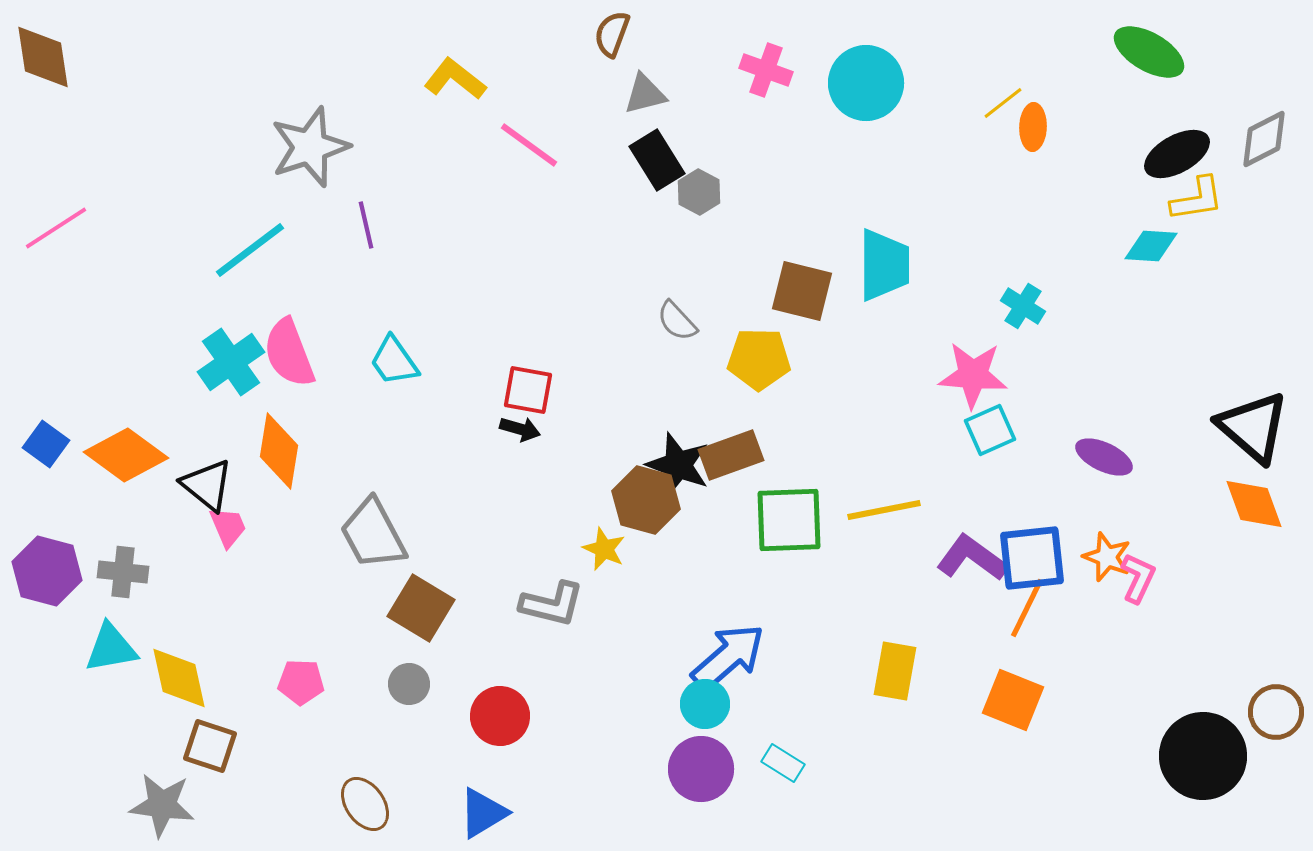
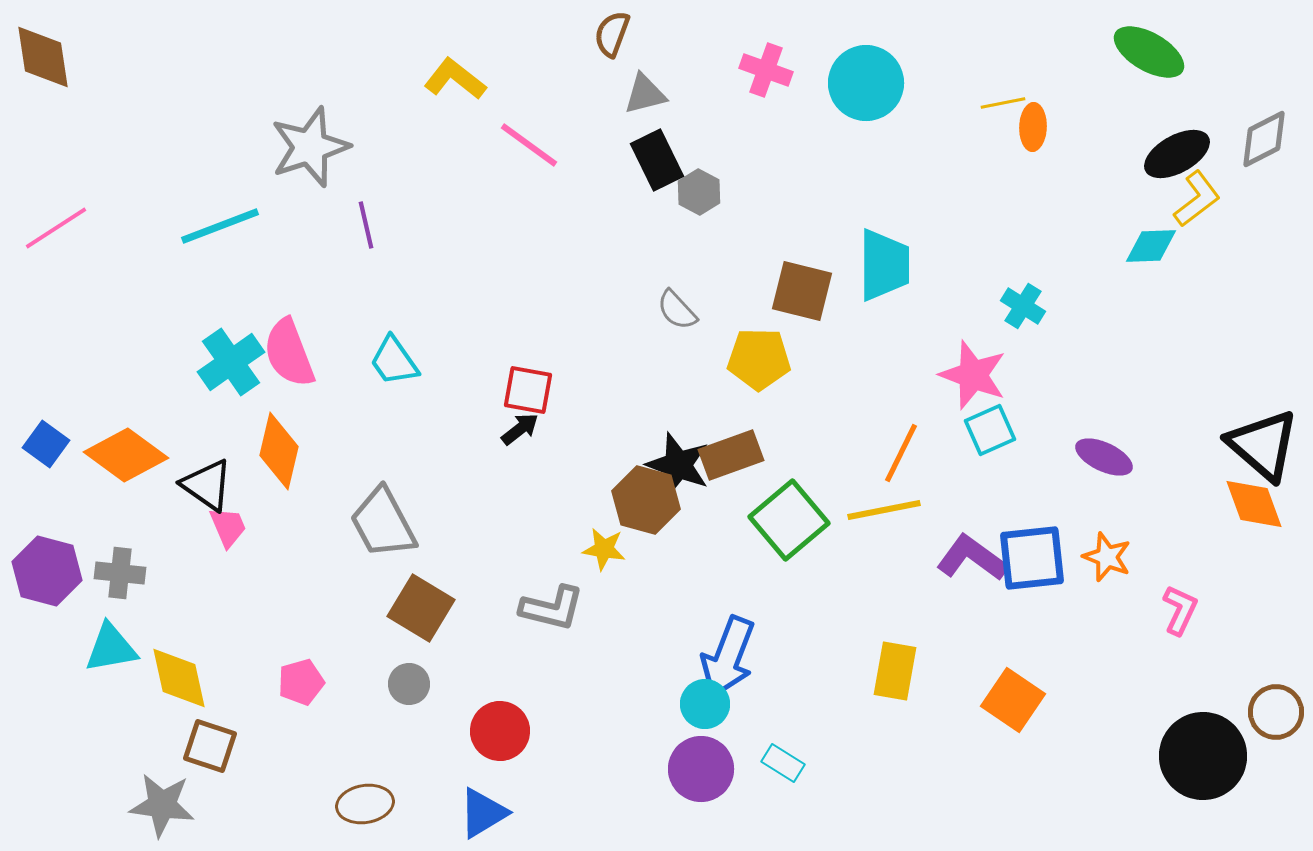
yellow line at (1003, 103): rotated 27 degrees clockwise
black rectangle at (657, 160): rotated 6 degrees clockwise
yellow L-shape at (1197, 199): rotated 28 degrees counterclockwise
cyan diamond at (1151, 246): rotated 6 degrees counterclockwise
cyan line at (250, 250): moved 30 px left, 24 px up; rotated 16 degrees clockwise
gray semicircle at (677, 321): moved 11 px up
pink star at (973, 375): rotated 16 degrees clockwise
black triangle at (1253, 427): moved 10 px right, 18 px down
black arrow at (520, 429): rotated 54 degrees counterclockwise
orange diamond at (279, 451): rotated 4 degrees clockwise
black triangle at (207, 485): rotated 4 degrees counterclockwise
green square at (789, 520): rotated 38 degrees counterclockwise
gray trapezoid at (373, 534): moved 10 px right, 11 px up
yellow star at (604, 549): rotated 15 degrees counterclockwise
gray cross at (123, 572): moved 3 px left, 1 px down
pink L-shape at (1138, 578): moved 42 px right, 32 px down
gray L-shape at (552, 604): moved 4 px down
orange line at (1027, 608): moved 126 px left, 155 px up
blue arrow at (728, 657): rotated 152 degrees clockwise
pink pentagon at (301, 682): rotated 18 degrees counterclockwise
orange square at (1013, 700): rotated 12 degrees clockwise
red circle at (500, 716): moved 15 px down
brown ellipse at (365, 804): rotated 64 degrees counterclockwise
